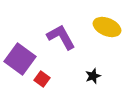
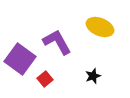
yellow ellipse: moved 7 px left
purple L-shape: moved 4 px left, 5 px down
red square: moved 3 px right; rotated 14 degrees clockwise
